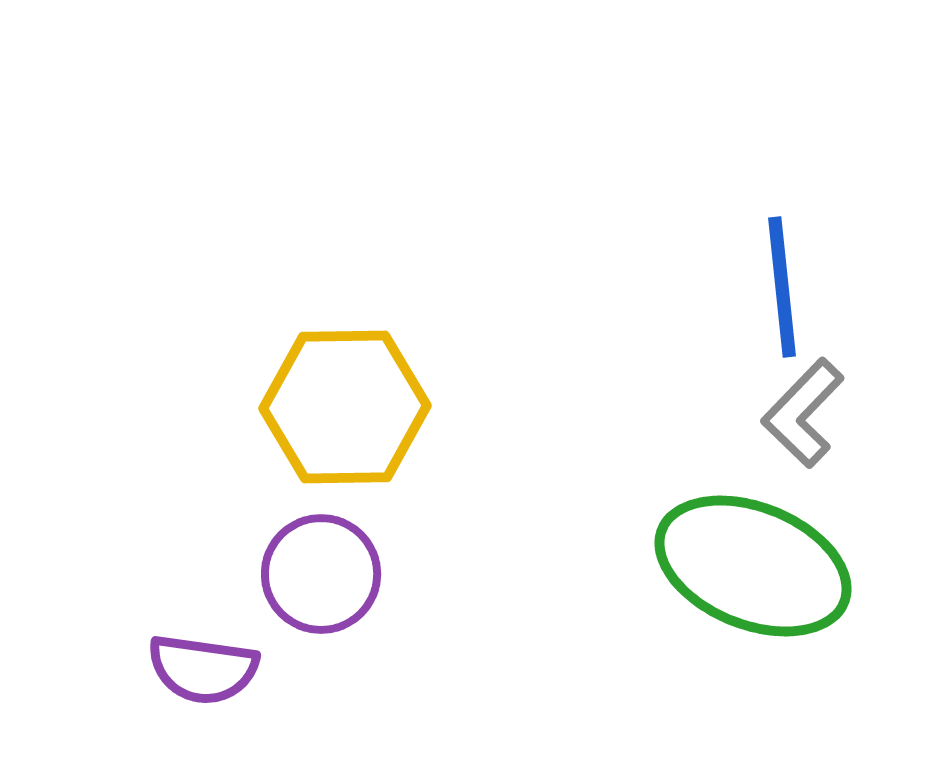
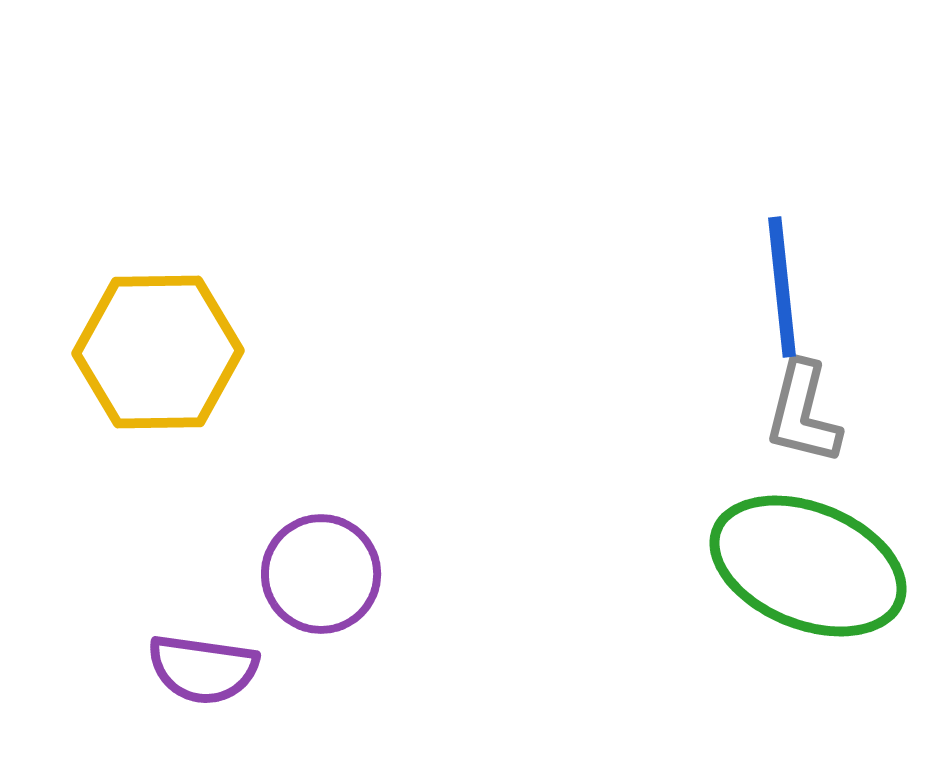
yellow hexagon: moved 187 px left, 55 px up
gray L-shape: rotated 30 degrees counterclockwise
green ellipse: moved 55 px right
